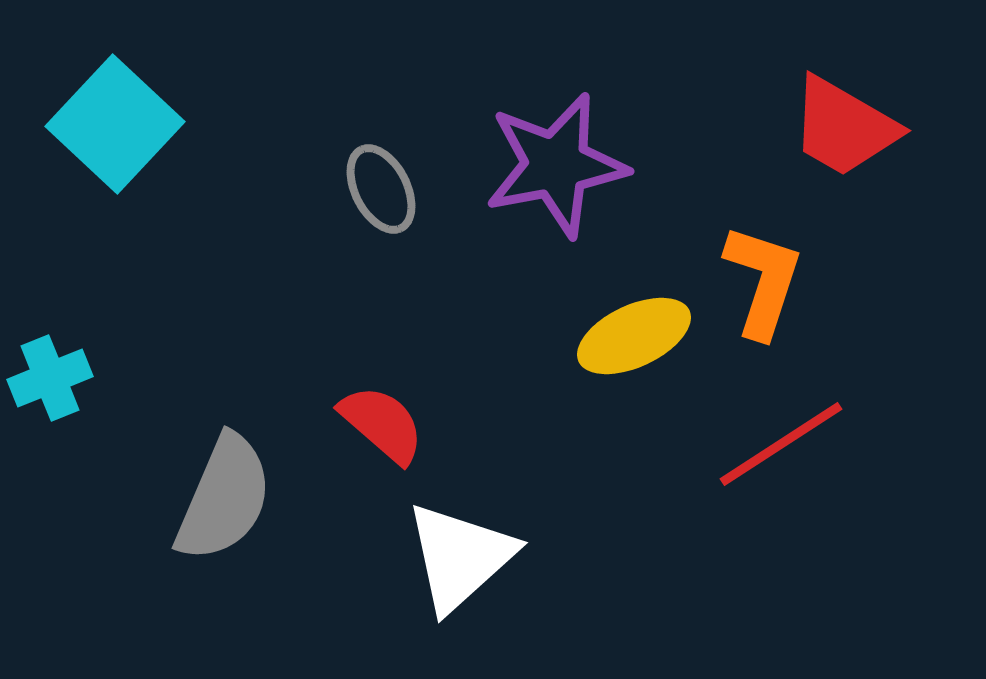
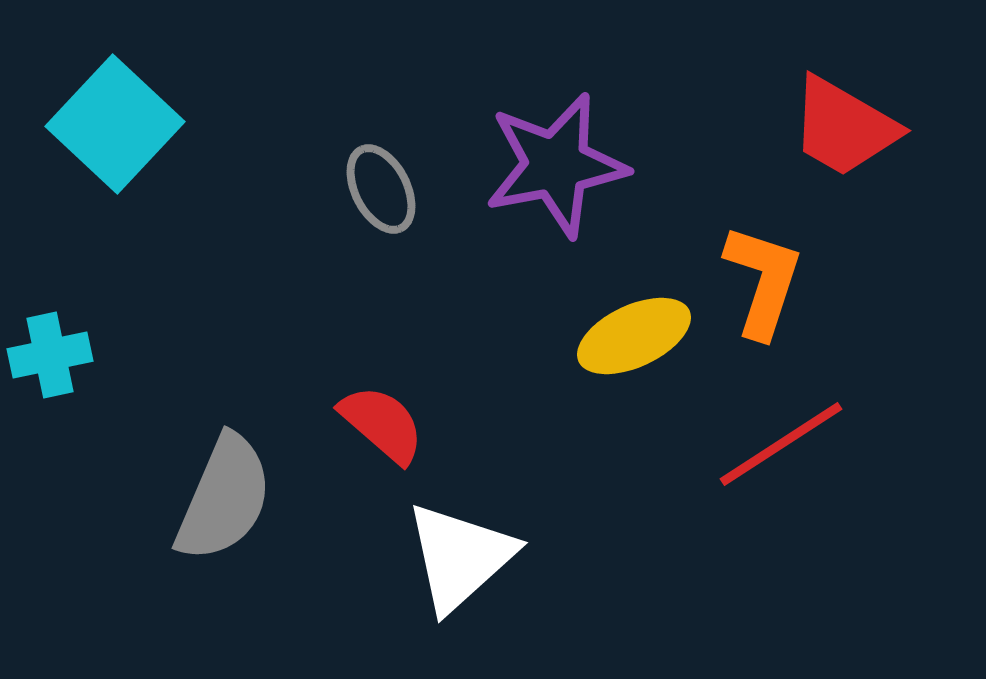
cyan cross: moved 23 px up; rotated 10 degrees clockwise
